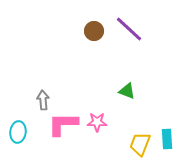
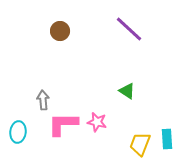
brown circle: moved 34 px left
green triangle: rotated 12 degrees clockwise
pink star: rotated 12 degrees clockwise
